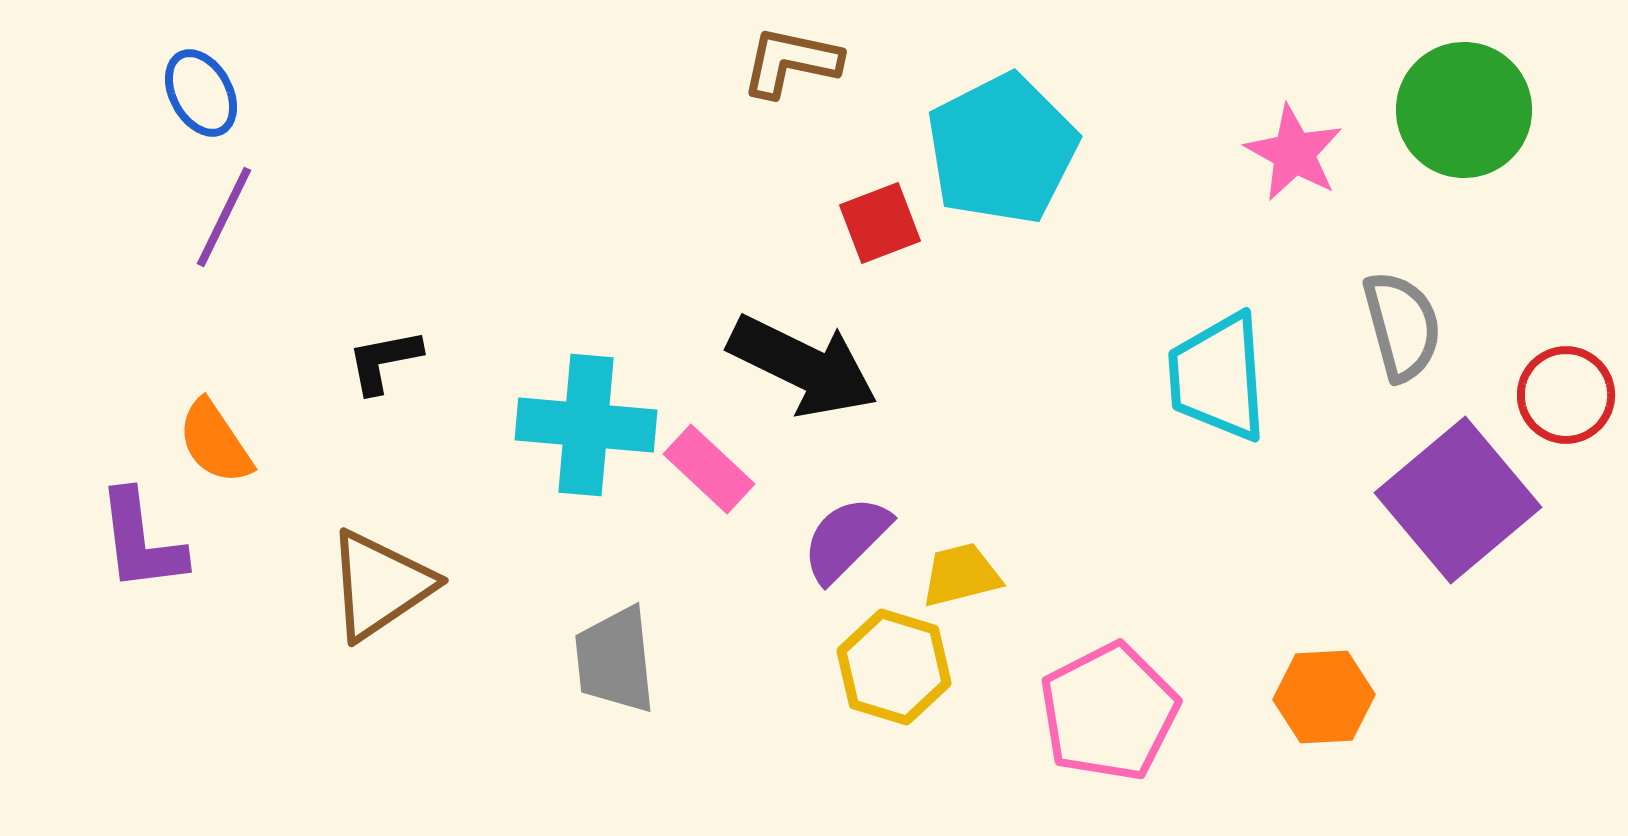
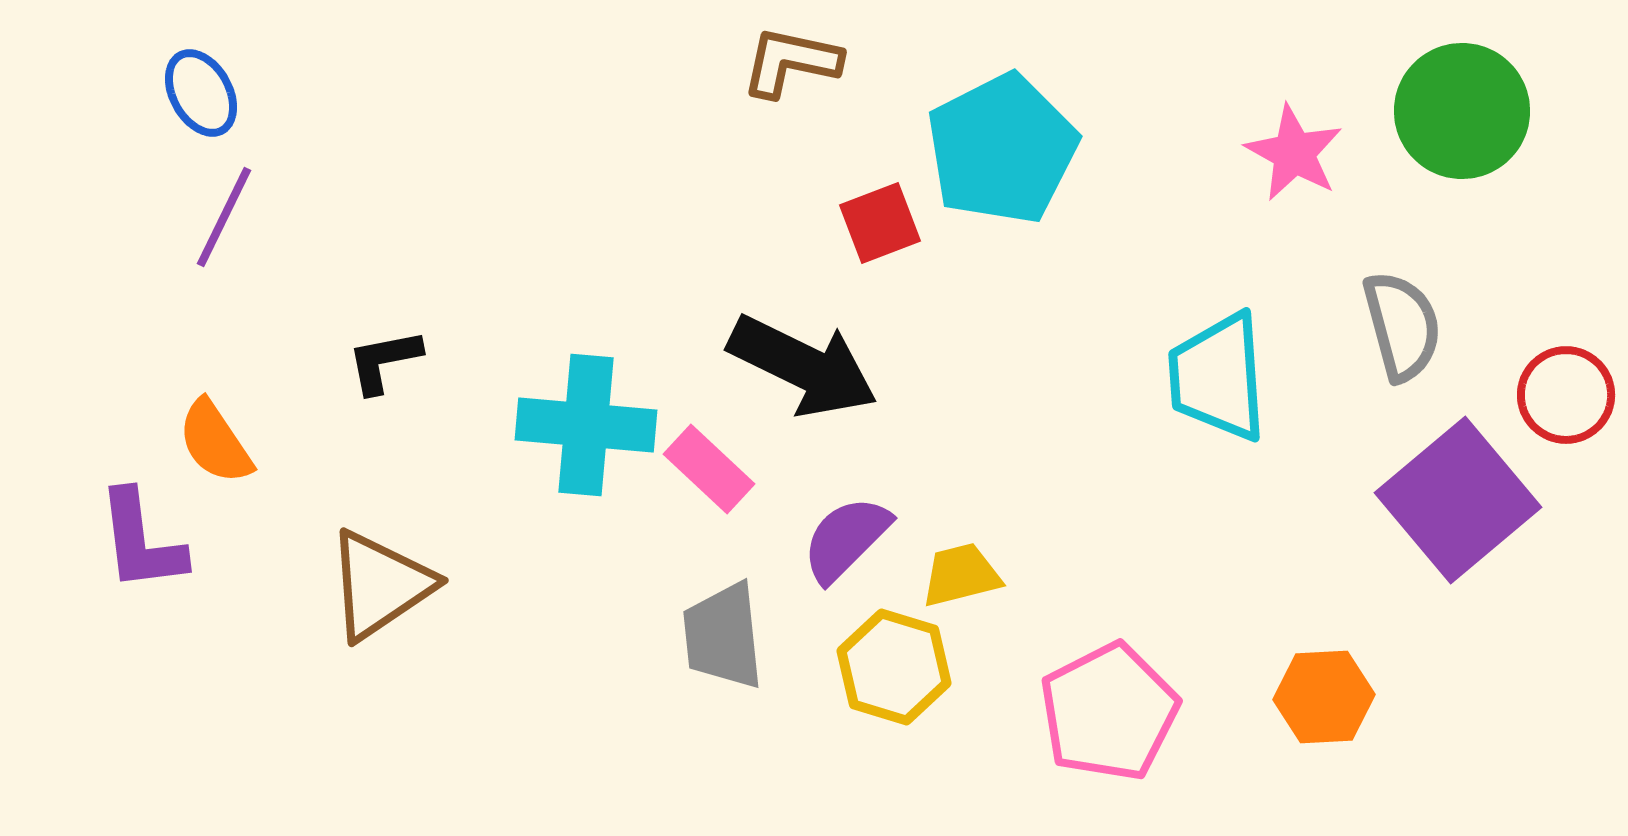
green circle: moved 2 px left, 1 px down
gray trapezoid: moved 108 px right, 24 px up
